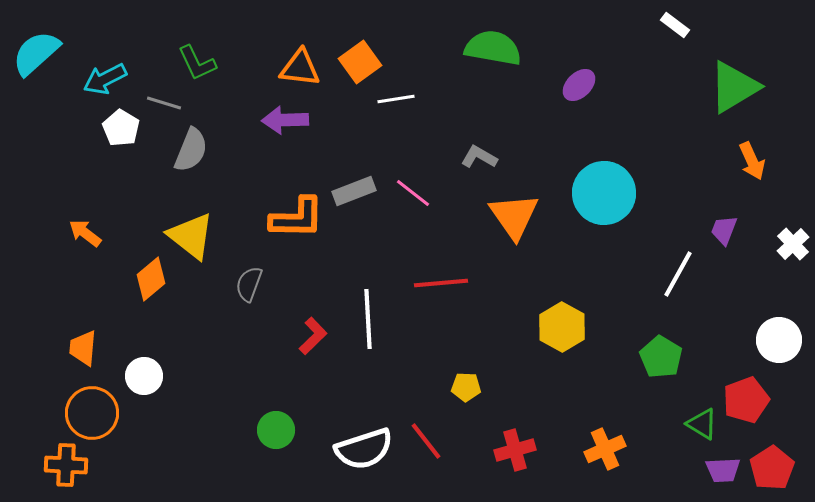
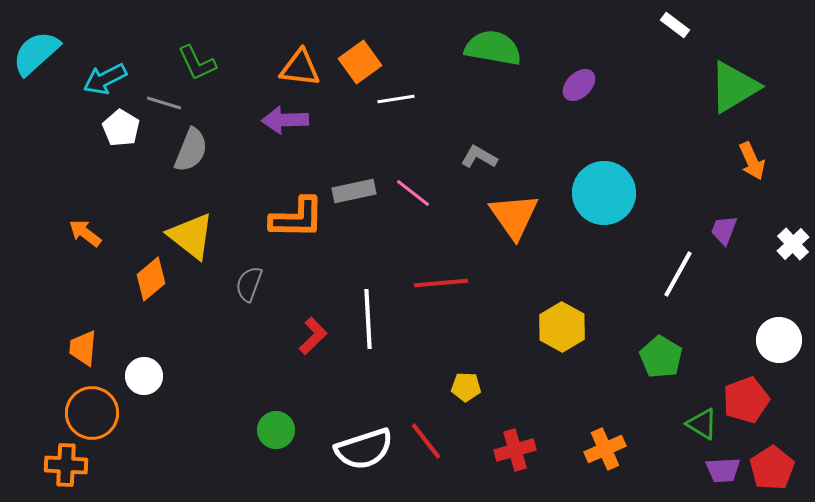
gray rectangle at (354, 191): rotated 9 degrees clockwise
